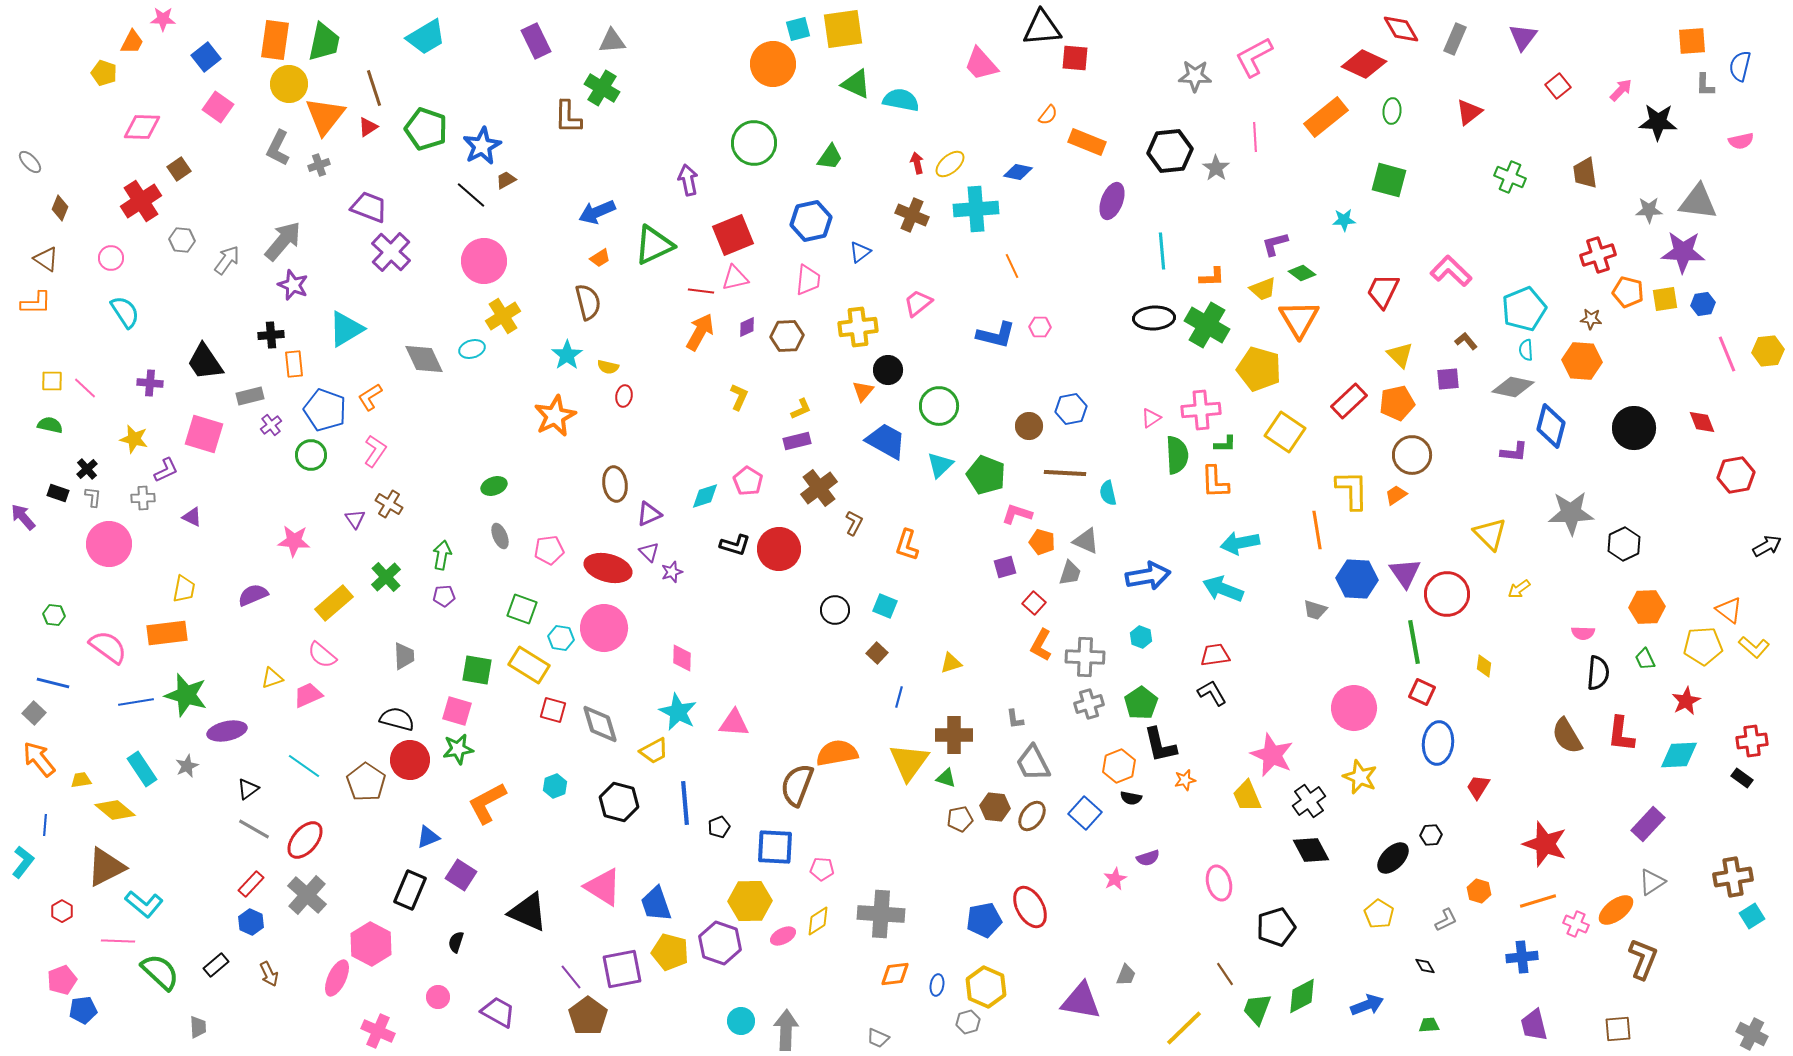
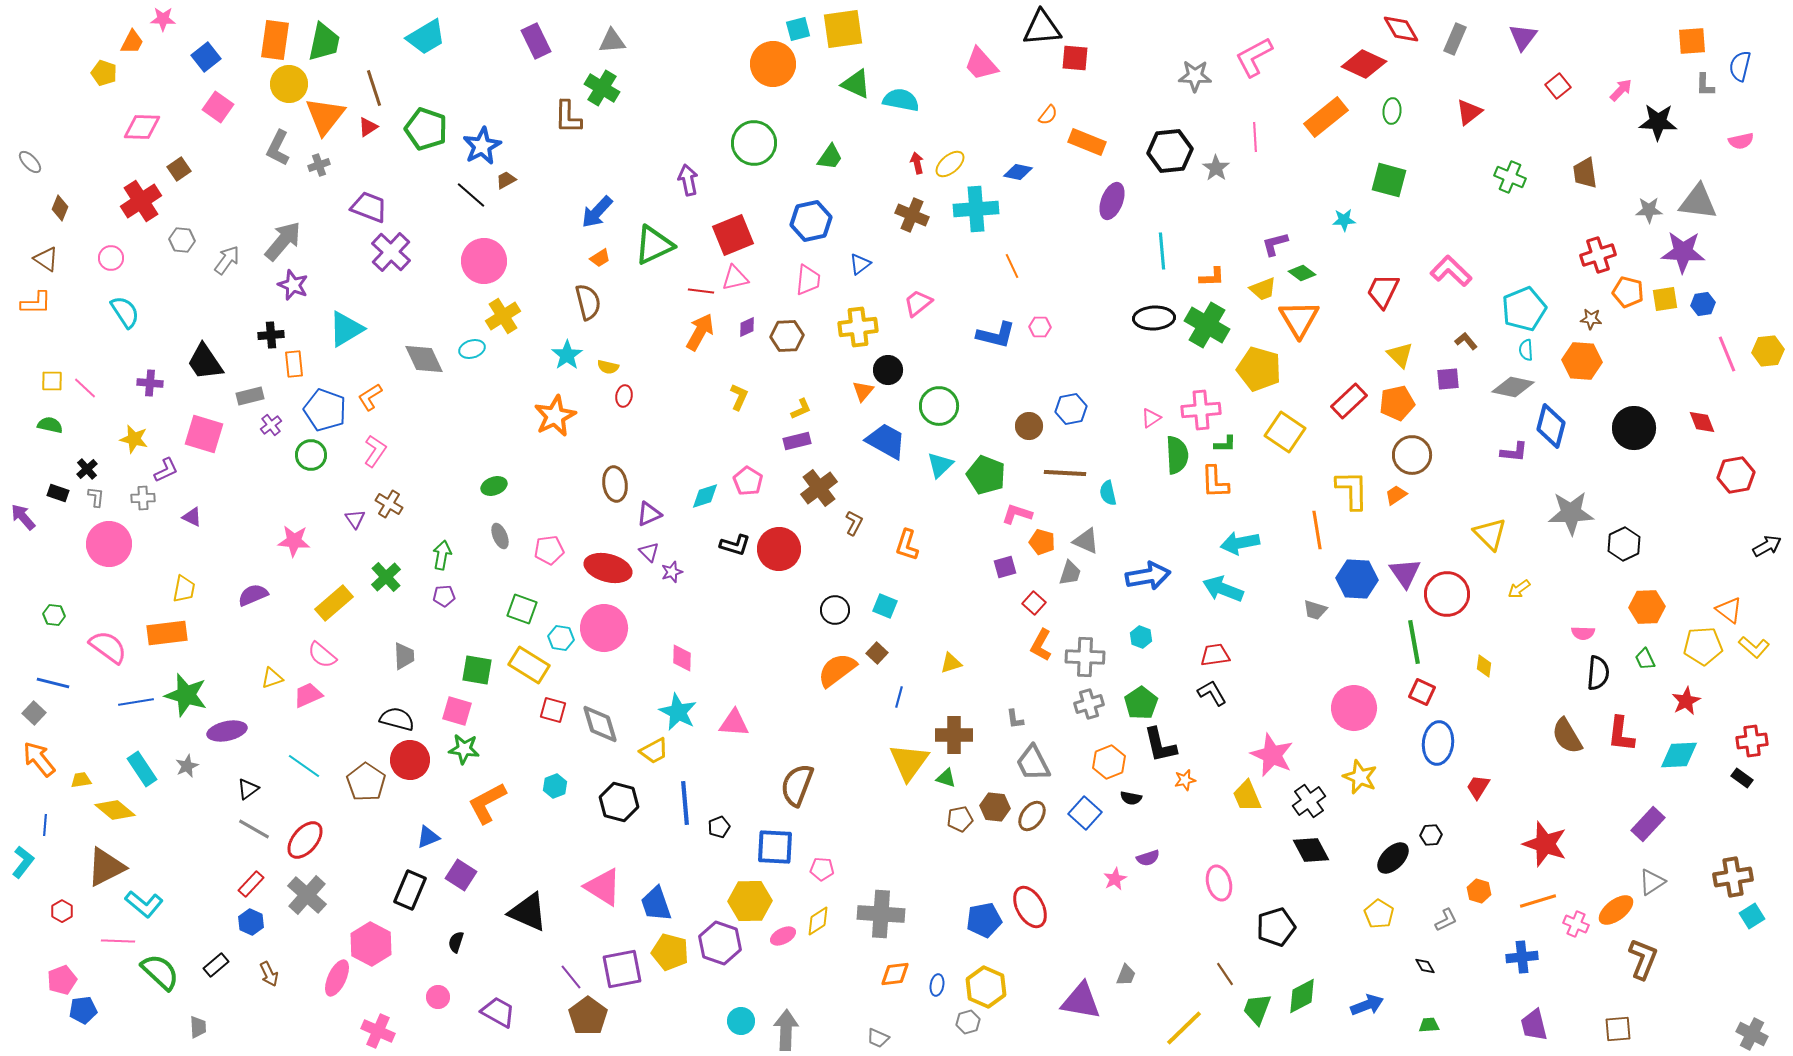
blue arrow at (597, 212): rotated 24 degrees counterclockwise
blue triangle at (860, 252): moved 12 px down
gray L-shape at (93, 497): moved 3 px right
green star at (458, 749): moved 6 px right; rotated 16 degrees clockwise
orange semicircle at (837, 753): moved 83 px up; rotated 27 degrees counterclockwise
orange hexagon at (1119, 766): moved 10 px left, 4 px up
